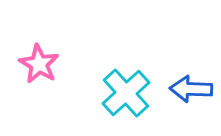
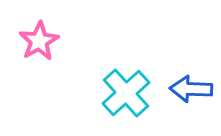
pink star: moved 23 px up; rotated 12 degrees clockwise
